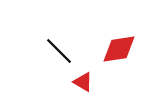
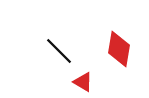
red diamond: rotated 72 degrees counterclockwise
